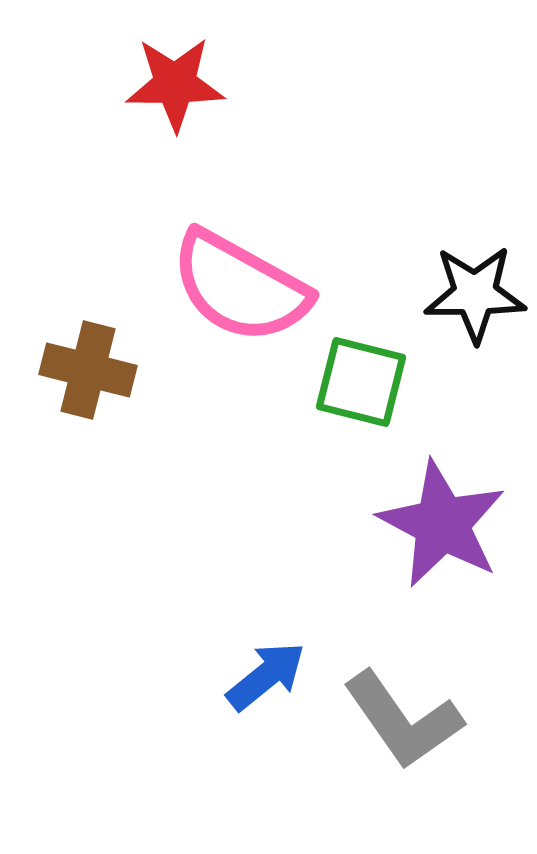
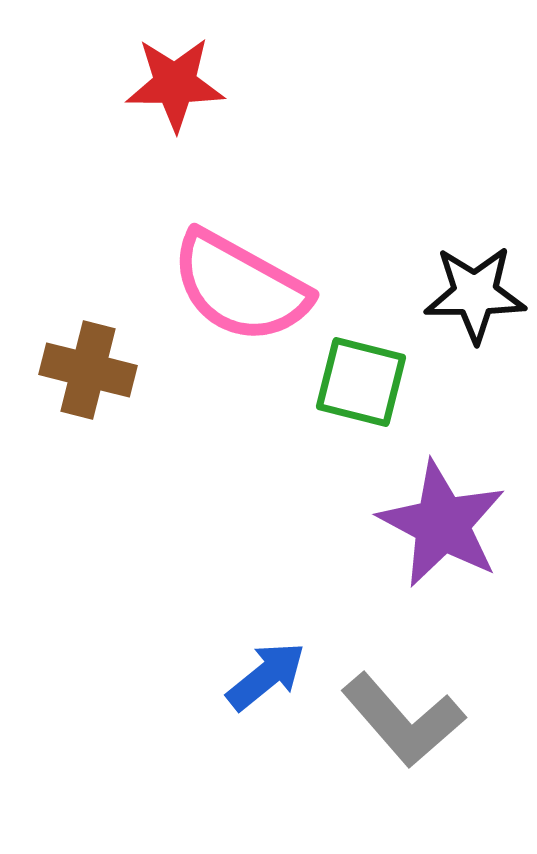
gray L-shape: rotated 6 degrees counterclockwise
